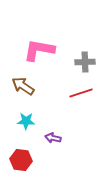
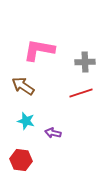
cyan star: rotated 12 degrees clockwise
purple arrow: moved 5 px up
